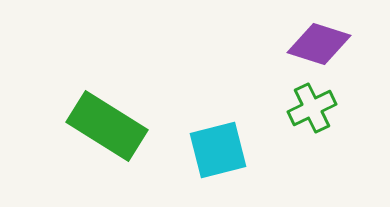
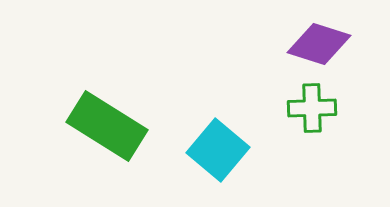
green cross: rotated 24 degrees clockwise
cyan square: rotated 36 degrees counterclockwise
